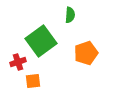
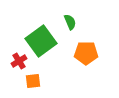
green semicircle: moved 7 px down; rotated 28 degrees counterclockwise
orange pentagon: rotated 20 degrees clockwise
red cross: moved 1 px right, 1 px up; rotated 14 degrees counterclockwise
